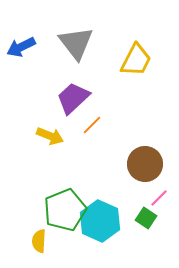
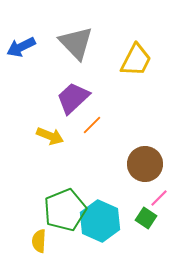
gray triangle: rotated 6 degrees counterclockwise
